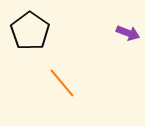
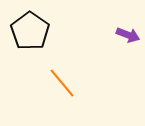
purple arrow: moved 2 px down
